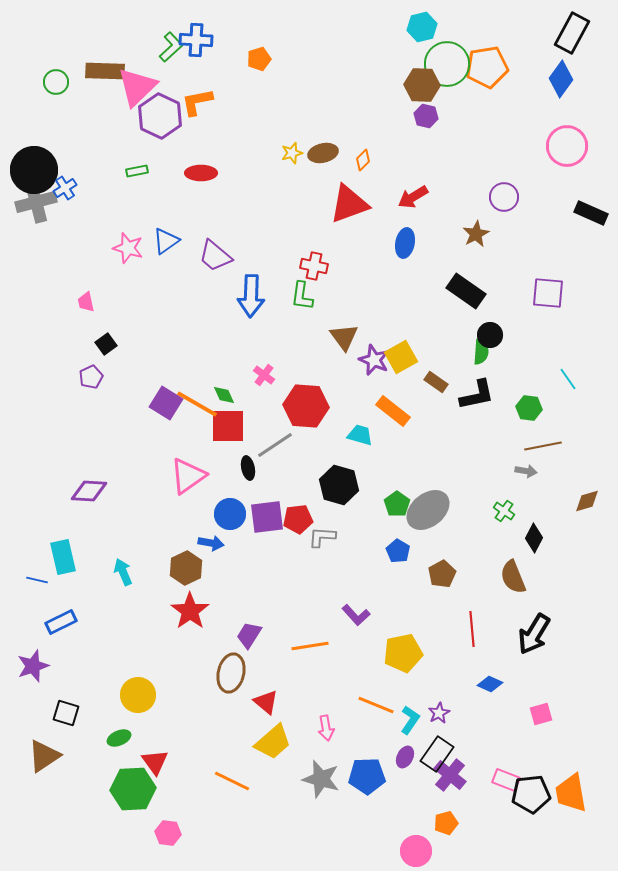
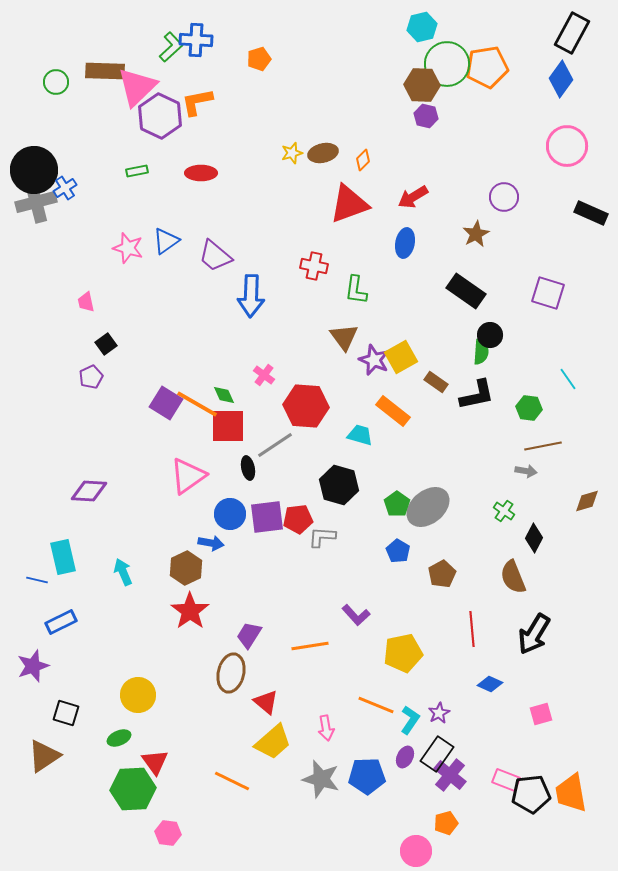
purple square at (548, 293): rotated 12 degrees clockwise
green L-shape at (302, 296): moved 54 px right, 6 px up
gray ellipse at (428, 510): moved 3 px up
